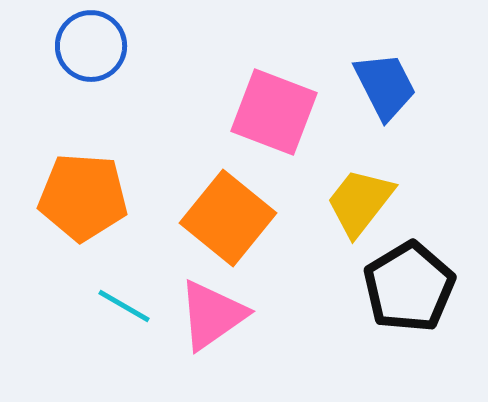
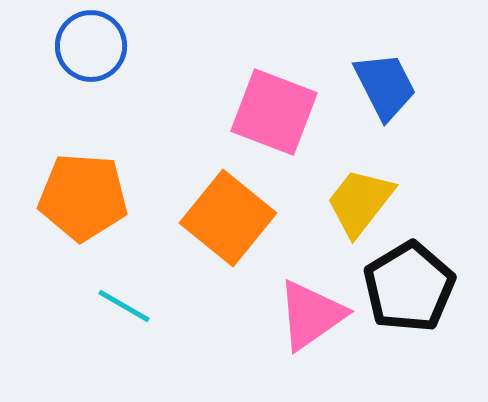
pink triangle: moved 99 px right
